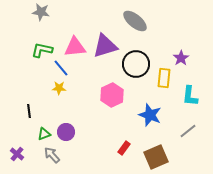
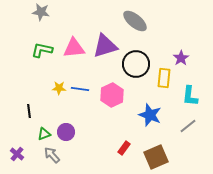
pink triangle: moved 1 px left, 1 px down
blue line: moved 19 px right, 21 px down; rotated 42 degrees counterclockwise
gray line: moved 5 px up
